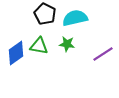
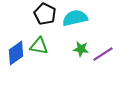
green star: moved 14 px right, 5 px down
